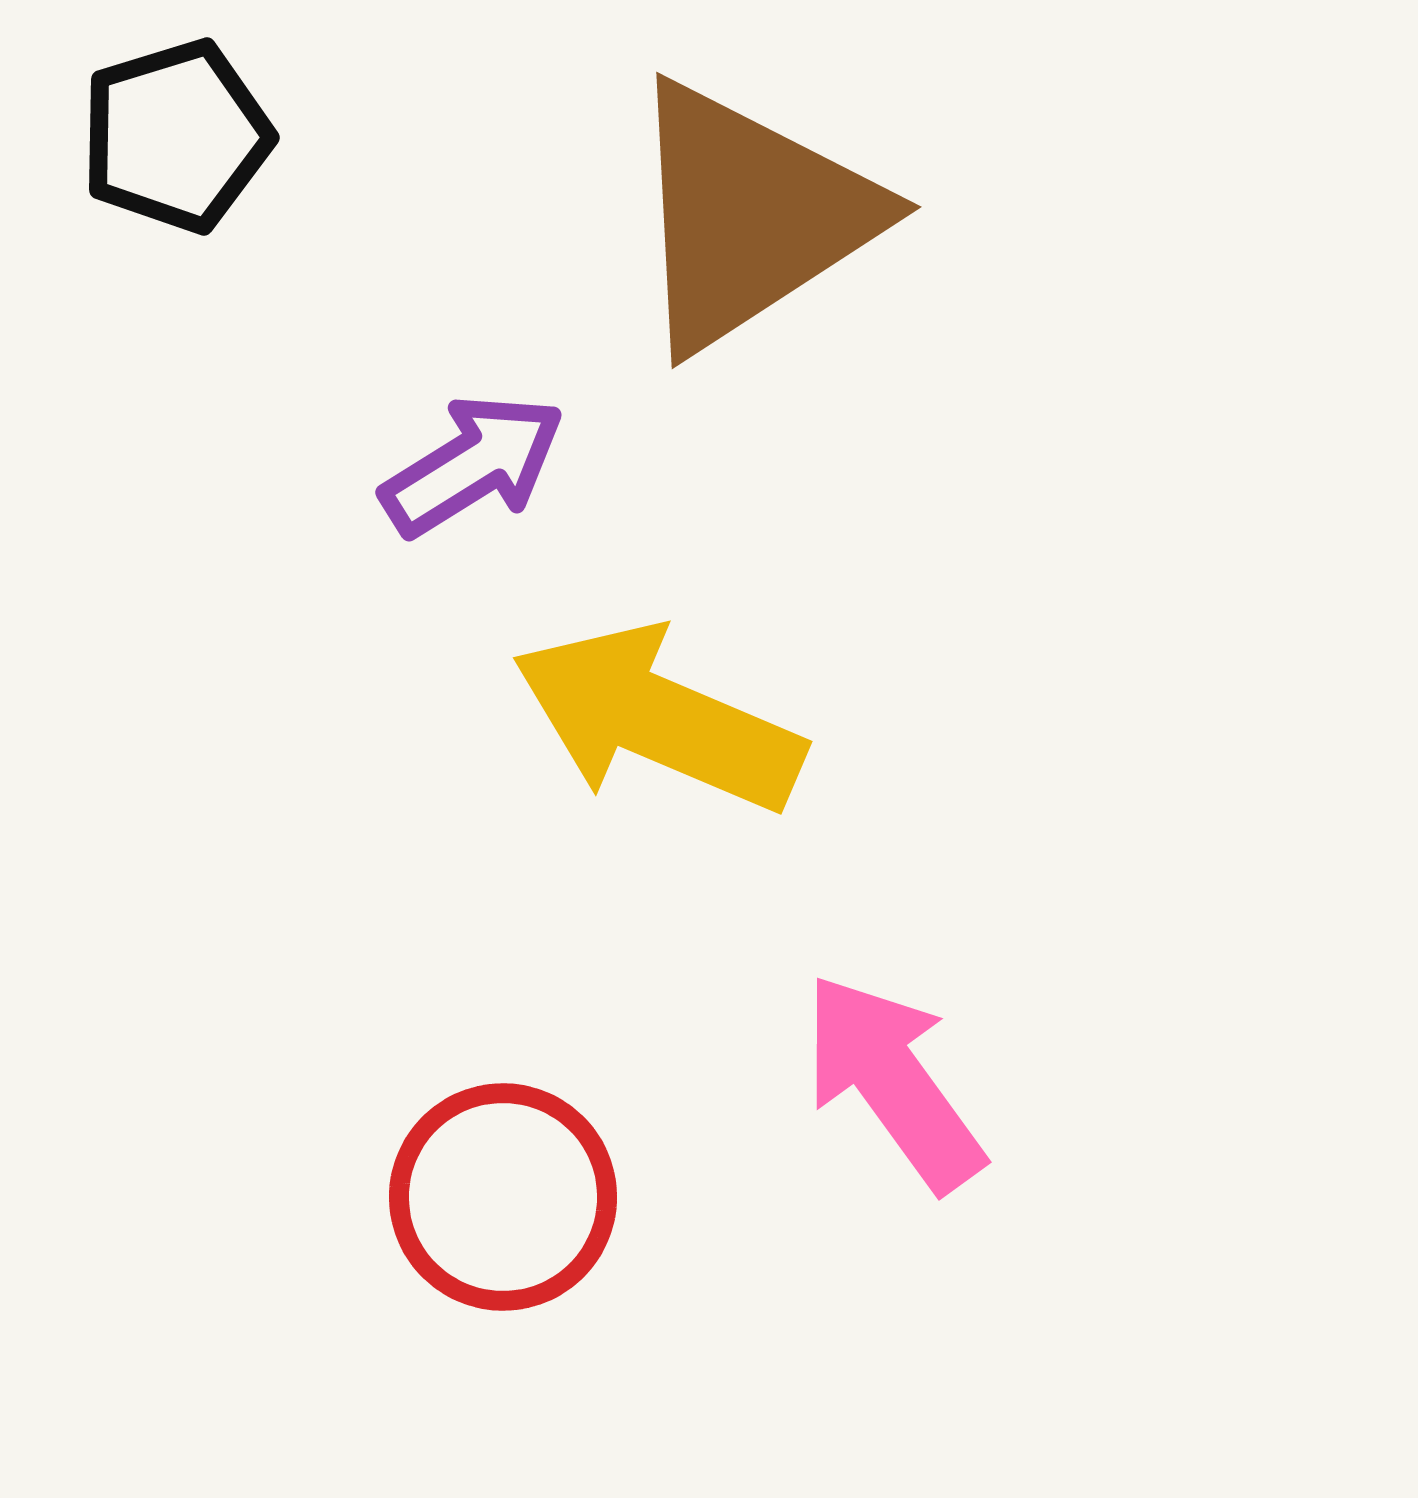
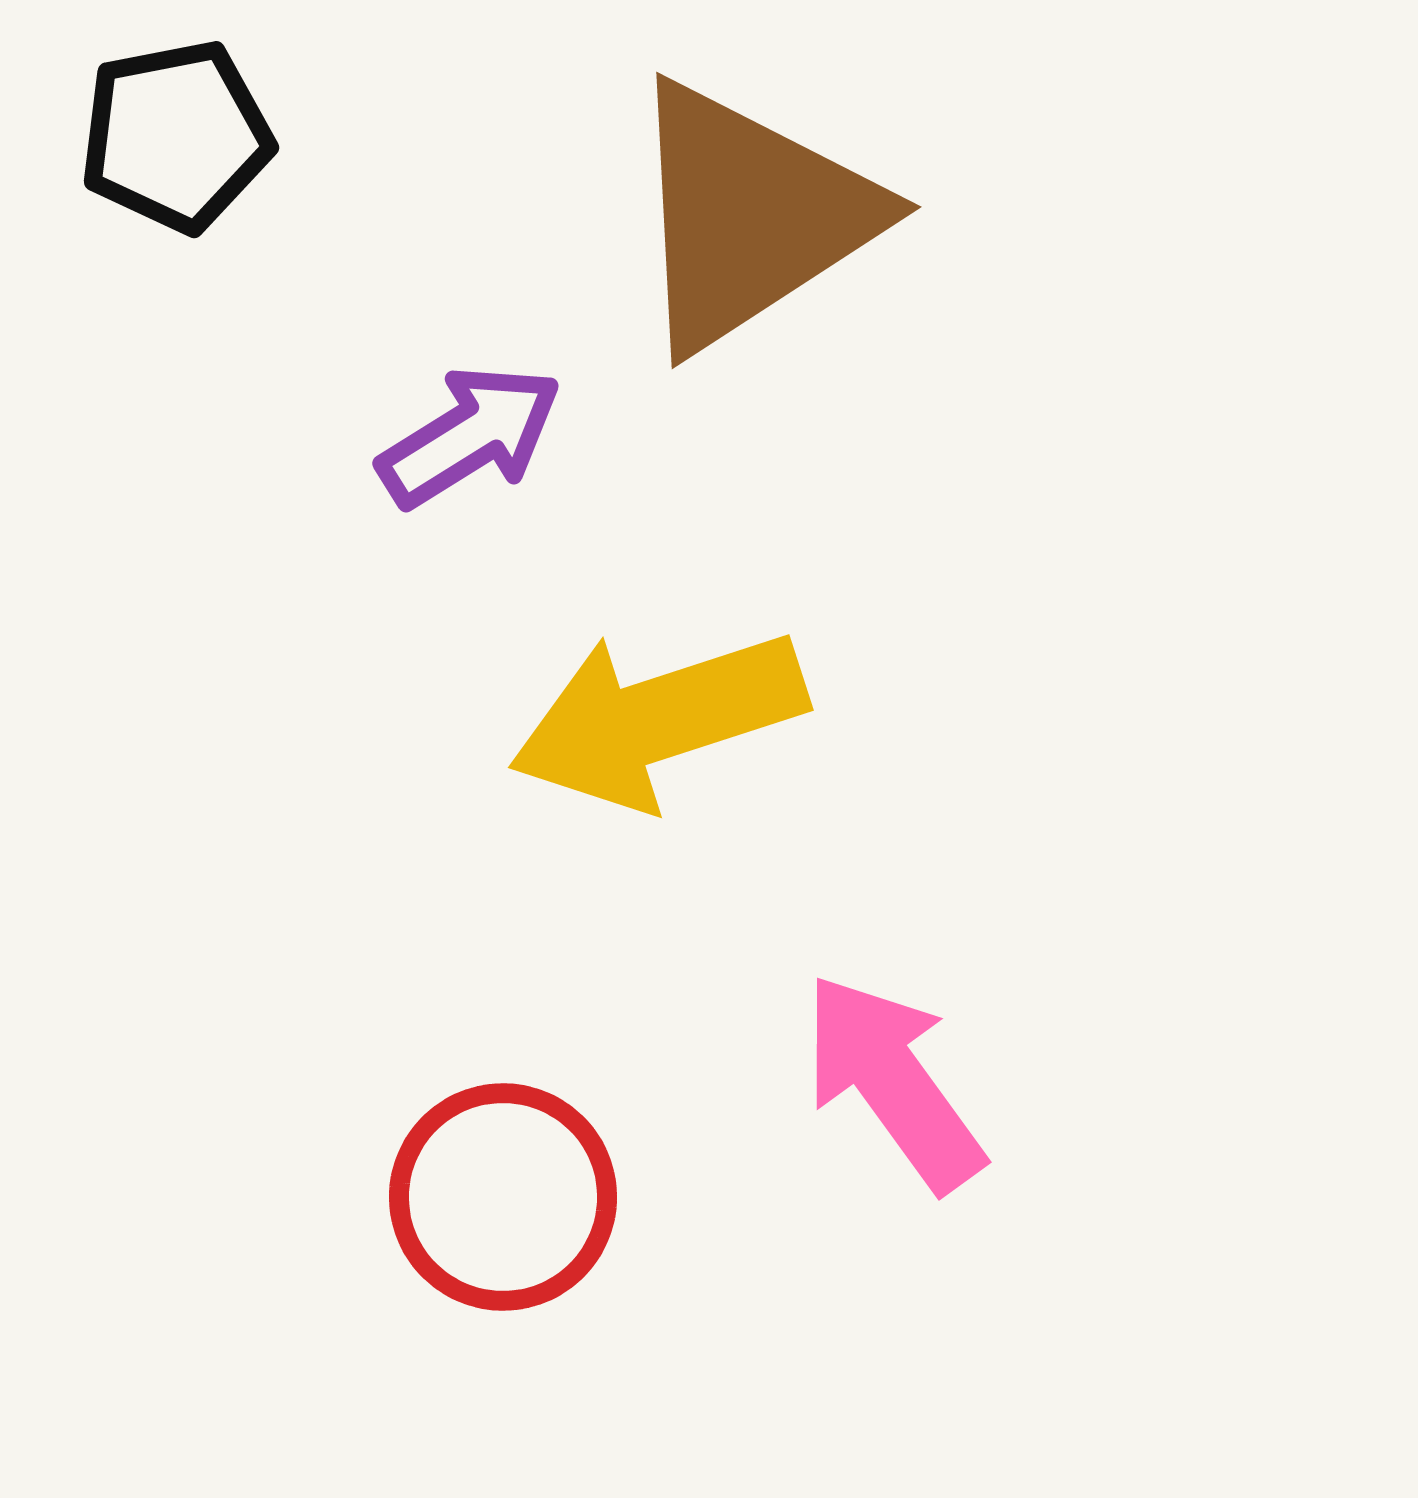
black pentagon: rotated 6 degrees clockwise
purple arrow: moved 3 px left, 29 px up
yellow arrow: rotated 41 degrees counterclockwise
